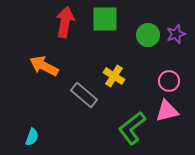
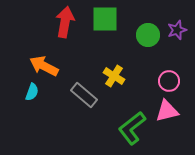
purple star: moved 1 px right, 4 px up
cyan semicircle: moved 45 px up
